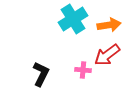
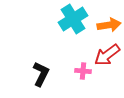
pink cross: moved 1 px down
